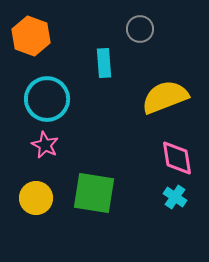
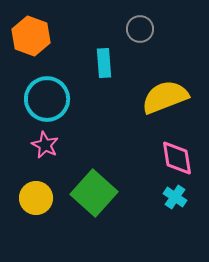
green square: rotated 33 degrees clockwise
